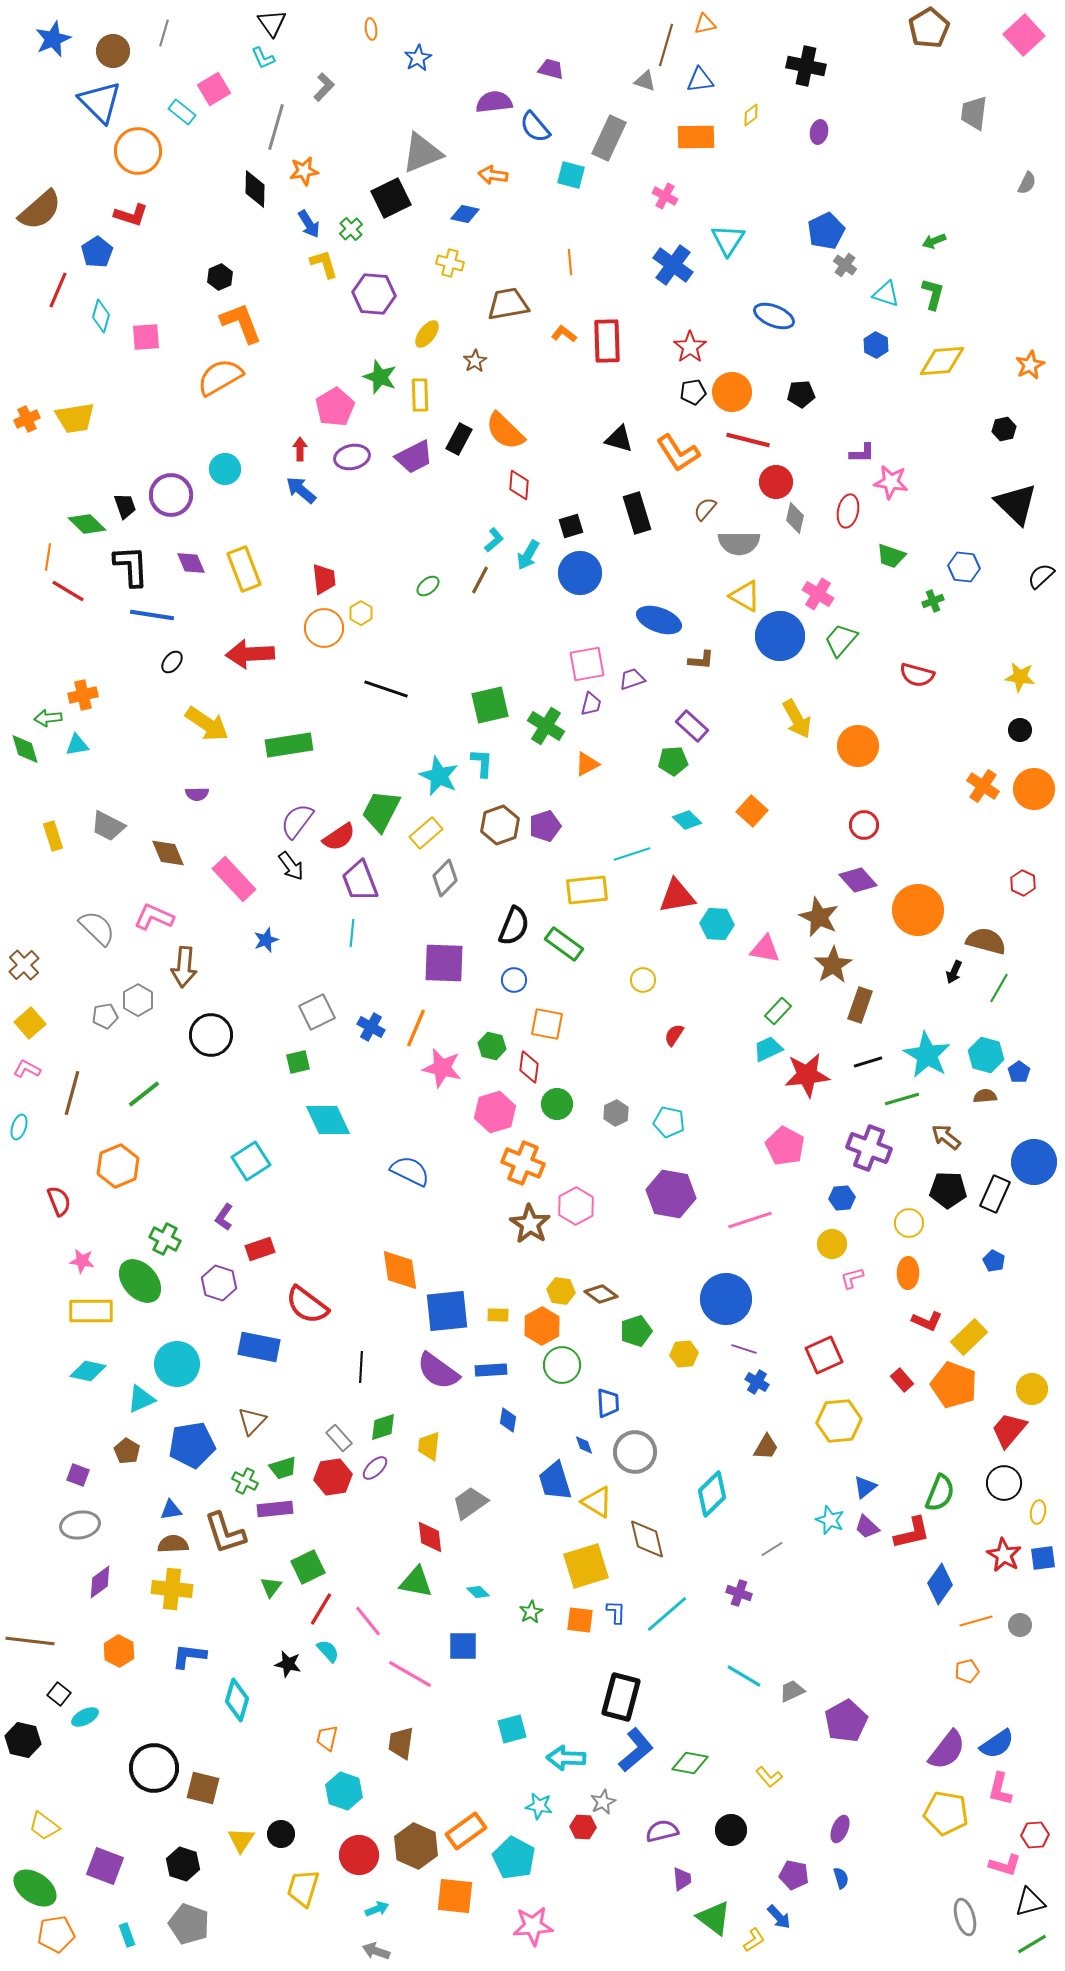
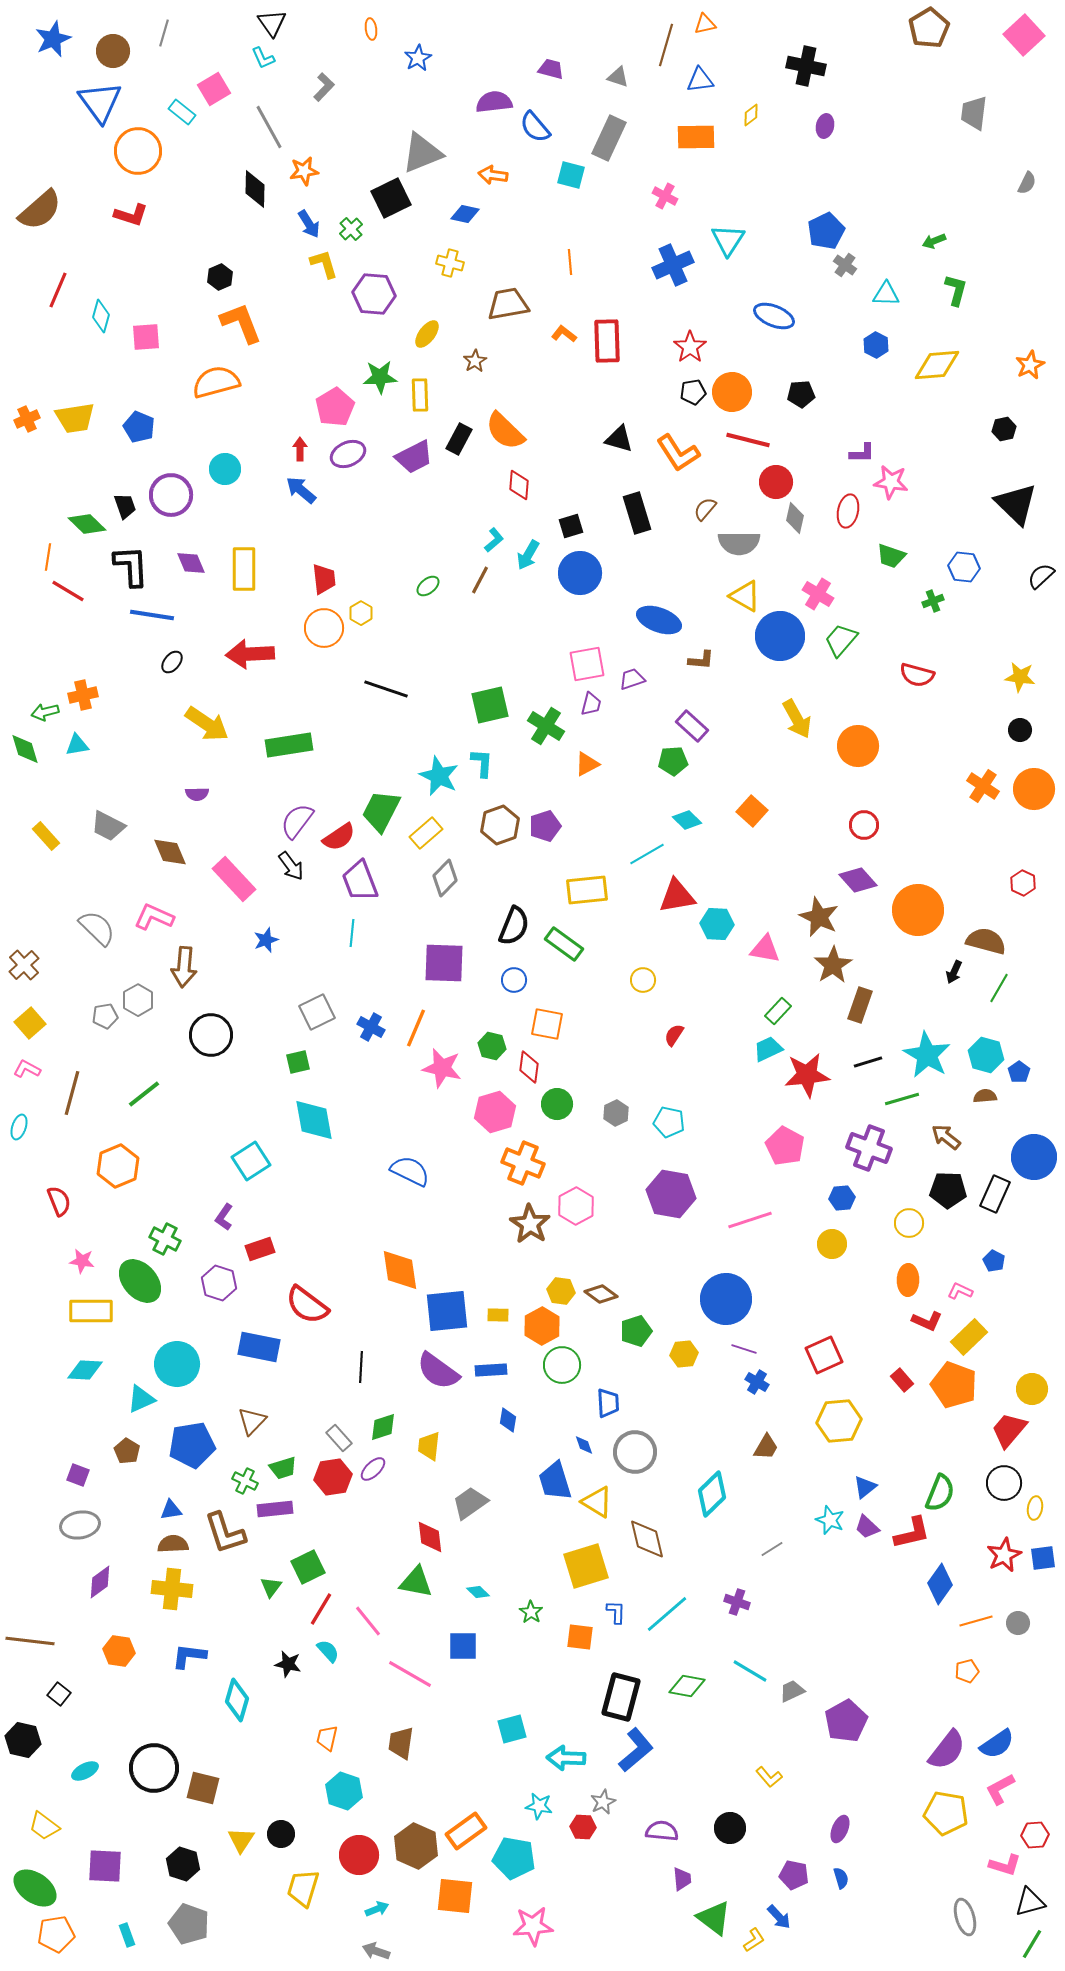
gray triangle at (645, 81): moved 27 px left, 4 px up
blue triangle at (100, 102): rotated 9 degrees clockwise
gray line at (276, 127): moved 7 px left; rotated 45 degrees counterclockwise
purple ellipse at (819, 132): moved 6 px right, 6 px up
blue pentagon at (97, 252): moved 42 px right, 175 px down; rotated 16 degrees counterclockwise
blue cross at (673, 265): rotated 30 degrees clockwise
cyan triangle at (886, 294): rotated 16 degrees counterclockwise
green L-shape at (933, 294): moved 23 px right, 4 px up
yellow diamond at (942, 361): moved 5 px left, 4 px down
orange semicircle at (220, 377): moved 4 px left, 5 px down; rotated 15 degrees clockwise
green star at (380, 377): rotated 24 degrees counterclockwise
purple ellipse at (352, 457): moved 4 px left, 3 px up; rotated 12 degrees counterclockwise
yellow rectangle at (244, 569): rotated 21 degrees clockwise
green arrow at (48, 718): moved 3 px left, 6 px up; rotated 8 degrees counterclockwise
yellow rectangle at (53, 836): moved 7 px left; rotated 24 degrees counterclockwise
brown diamond at (168, 853): moved 2 px right, 1 px up
cyan line at (632, 854): moved 15 px right; rotated 12 degrees counterclockwise
cyan diamond at (328, 1120): moved 14 px left; rotated 15 degrees clockwise
blue circle at (1034, 1162): moved 5 px up
orange ellipse at (908, 1273): moved 7 px down
pink L-shape at (852, 1278): moved 108 px right, 13 px down; rotated 40 degrees clockwise
cyan diamond at (88, 1371): moved 3 px left, 1 px up; rotated 9 degrees counterclockwise
purple ellipse at (375, 1468): moved 2 px left, 1 px down
yellow ellipse at (1038, 1512): moved 3 px left, 4 px up
red star at (1004, 1555): rotated 16 degrees clockwise
purple cross at (739, 1593): moved 2 px left, 9 px down
green star at (531, 1612): rotated 10 degrees counterclockwise
orange square at (580, 1620): moved 17 px down
gray circle at (1020, 1625): moved 2 px left, 2 px up
orange hexagon at (119, 1651): rotated 20 degrees counterclockwise
cyan line at (744, 1676): moved 6 px right, 5 px up
cyan ellipse at (85, 1717): moved 54 px down
green diamond at (690, 1763): moved 3 px left, 77 px up
pink L-shape at (1000, 1789): rotated 48 degrees clockwise
black circle at (731, 1830): moved 1 px left, 2 px up
purple semicircle at (662, 1831): rotated 20 degrees clockwise
cyan pentagon at (514, 1858): rotated 18 degrees counterclockwise
purple square at (105, 1866): rotated 18 degrees counterclockwise
green line at (1032, 1944): rotated 28 degrees counterclockwise
